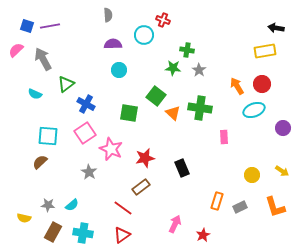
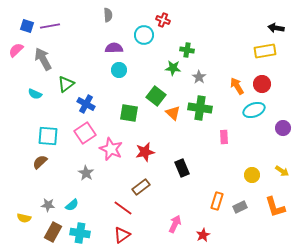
purple semicircle at (113, 44): moved 1 px right, 4 px down
gray star at (199, 70): moved 7 px down
red star at (145, 158): moved 6 px up
gray star at (89, 172): moved 3 px left, 1 px down
cyan cross at (83, 233): moved 3 px left
